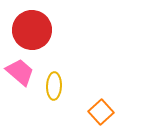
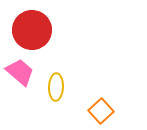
yellow ellipse: moved 2 px right, 1 px down
orange square: moved 1 px up
